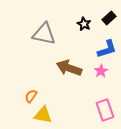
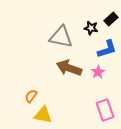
black rectangle: moved 2 px right, 1 px down
black star: moved 7 px right, 4 px down; rotated 16 degrees counterclockwise
gray triangle: moved 17 px right, 3 px down
pink star: moved 3 px left, 1 px down
